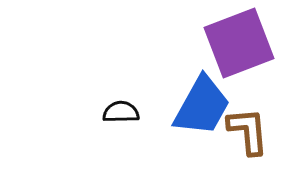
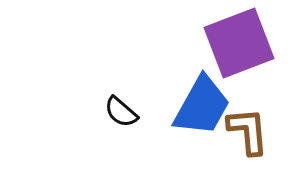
black semicircle: rotated 138 degrees counterclockwise
